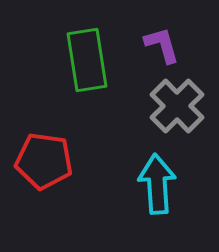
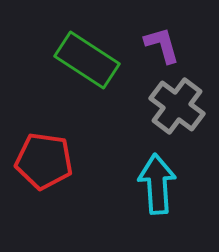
green rectangle: rotated 48 degrees counterclockwise
gray cross: rotated 8 degrees counterclockwise
